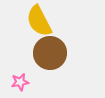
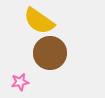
yellow semicircle: rotated 28 degrees counterclockwise
